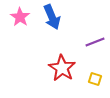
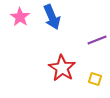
purple line: moved 2 px right, 2 px up
